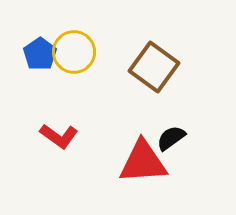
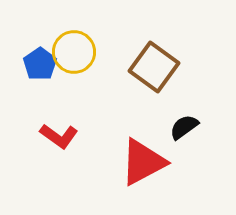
blue pentagon: moved 10 px down
black semicircle: moved 13 px right, 11 px up
red triangle: rotated 24 degrees counterclockwise
